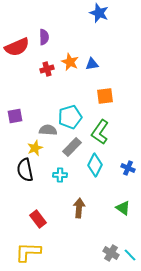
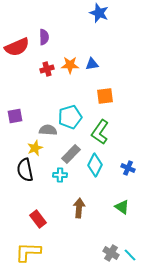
orange star: moved 3 px down; rotated 24 degrees counterclockwise
gray rectangle: moved 1 px left, 7 px down
green triangle: moved 1 px left, 1 px up
